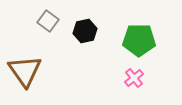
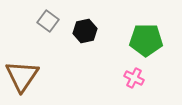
green pentagon: moved 7 px right
brown triangle: moved 3 px left, 5 px down; rotated 9 degrees clockwise
pink cross: rotated 24 degrees counterclockwise
